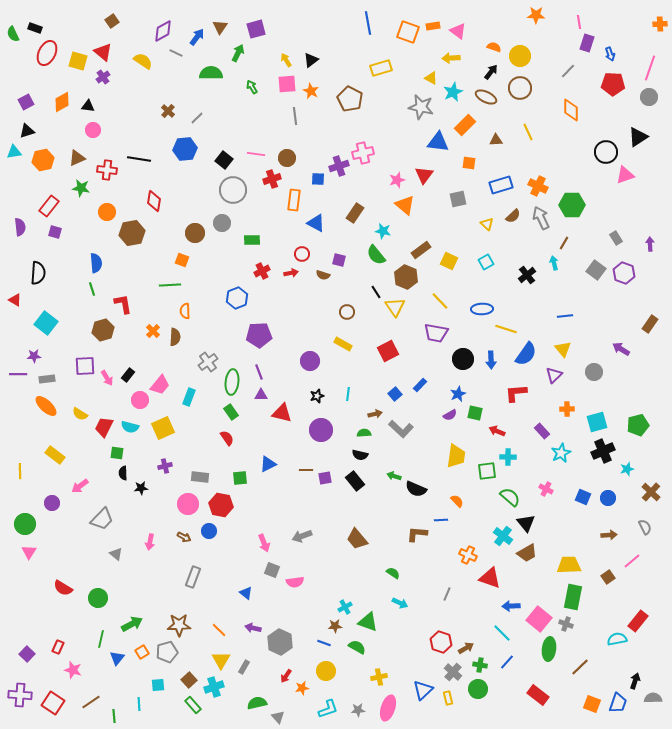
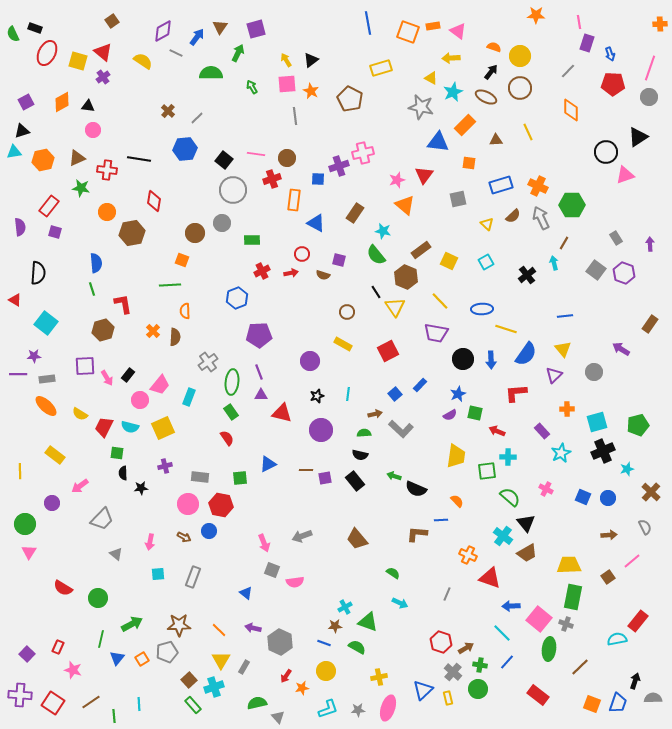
black triangle at (27, 131): moved 5 px left
orange square at (142, 652): moved 7 px down
cyan square at (158, 685): moved 111 px up
